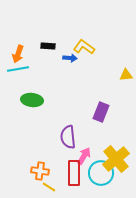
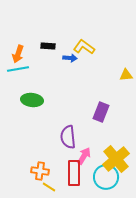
cyan circle: moved 5 px right, 4 px down
